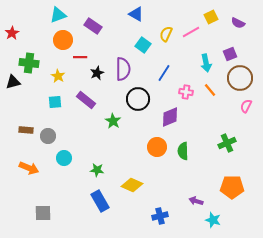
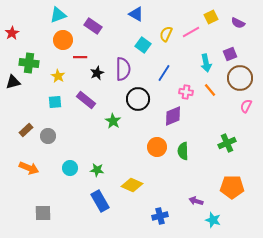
purple diamond at (170, 117): moved 3 px right, 1 px up
brown rectangle at (26, 130): rotated 48 degrees counterclockwise
cyan circle at (64, 158): moved 6 px right, 10 px down
